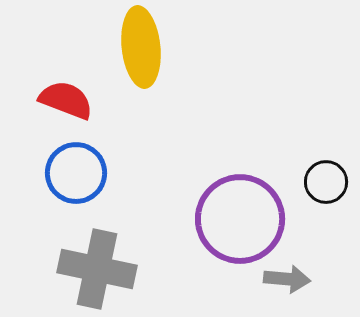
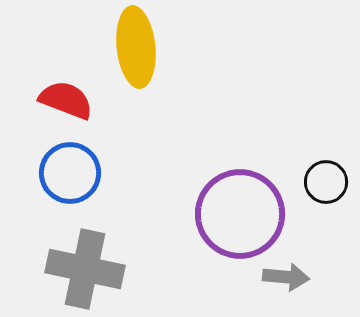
yellow ellipse: moved 5 px left
blue circle: moved 6 px left
purple circle: moved 5 px up
gray cross: moved 12 px left
gray arrow: moved 1 px left, 2 px up
